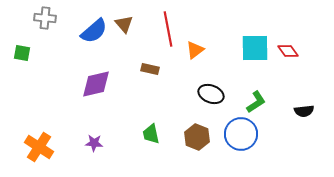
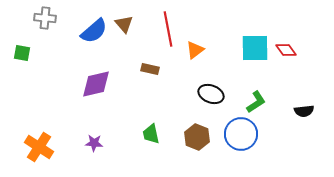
red diamond: moved 2 px left, 1 px up
